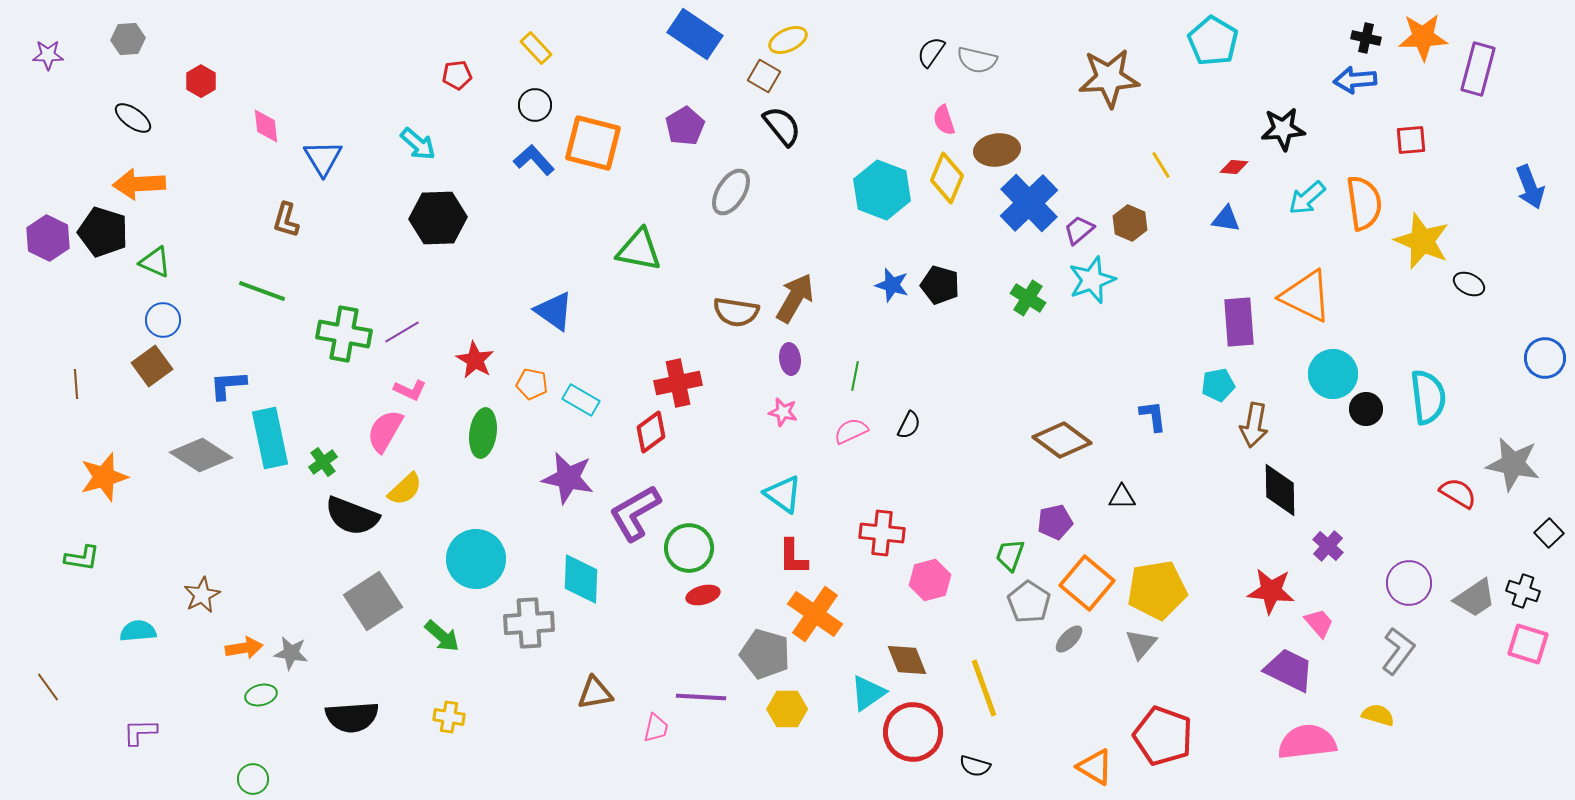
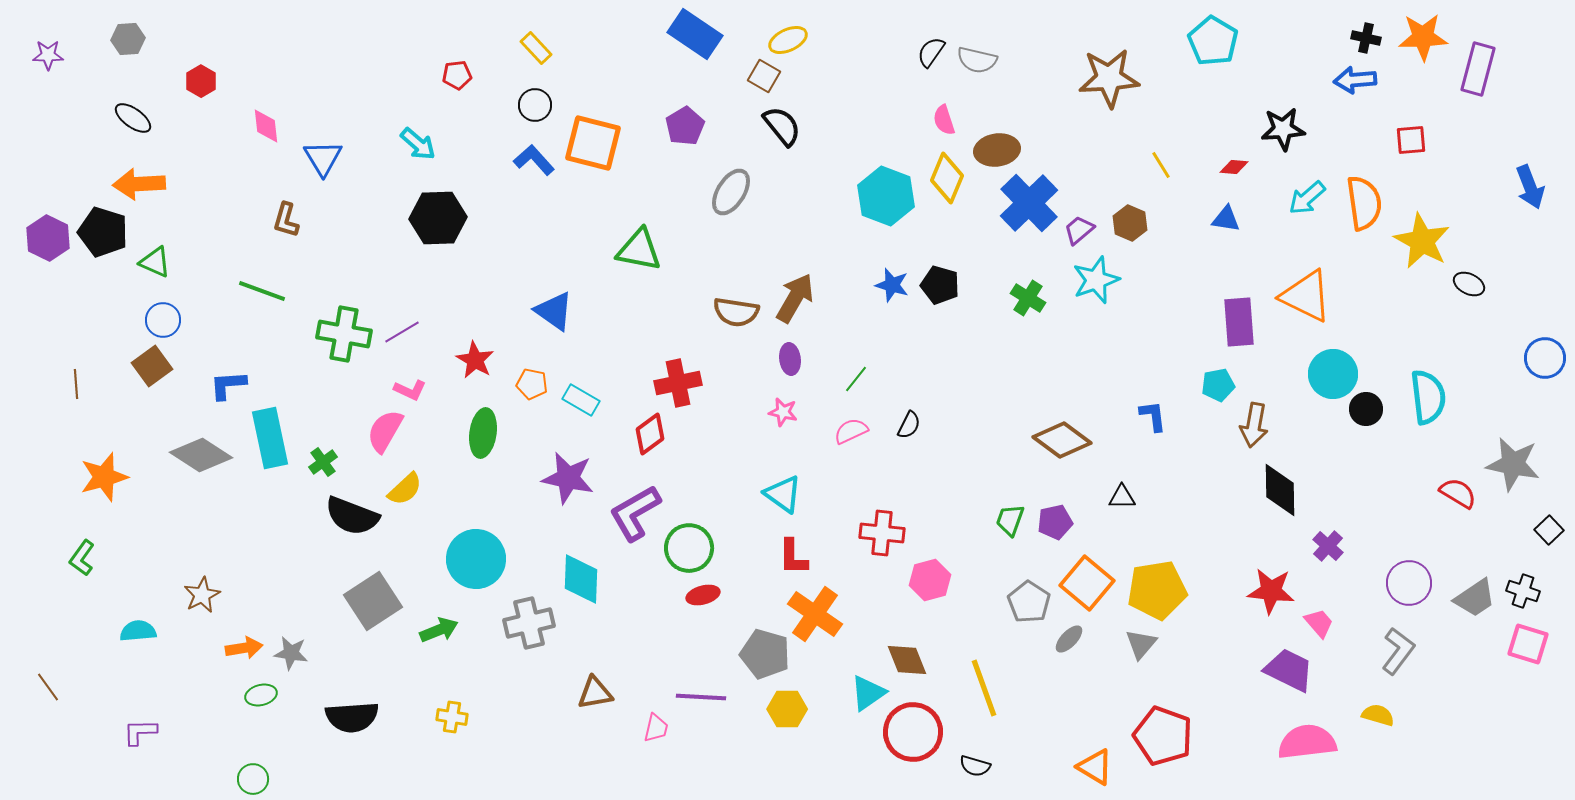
cyan hexagon at (882, 190): moved 4 px right, 6 px down
yellow star at (1422, 241): rotated 6 degrees clockwise
cyan star at (1092, 280): moved 4 px right
green line at (855, 376): moved 1 px right, 3 px down; rotated 28 degrees clockwise
red diamond at (651, 432): moved 1 px left, 2 px down
black square at (1549, 533): moved 3 px up
green trapezoid at (1010, 555): moved 35 px up
green L-shape at (82, 558): rotated 117 degrees clockwise
gray cross at (529, 623): rotated 9 degrees counterclockwise
green arrow at (442, 636): moved 3 px left, 6 px up; rotated 63 degrees counterclockwise
yellow cross at (449, 717): moved 3 px right
